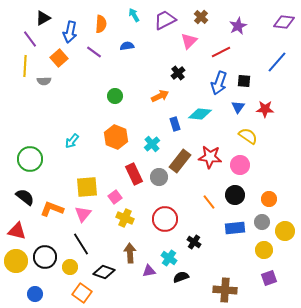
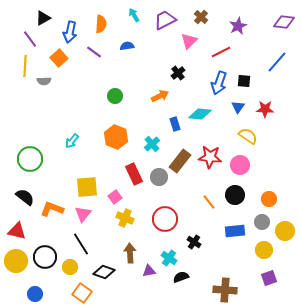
blue rectangle at (235, 228): moved 3 px down
